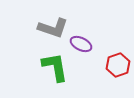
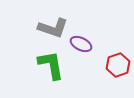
green L-shape: moved 4 px left, 2 px up
